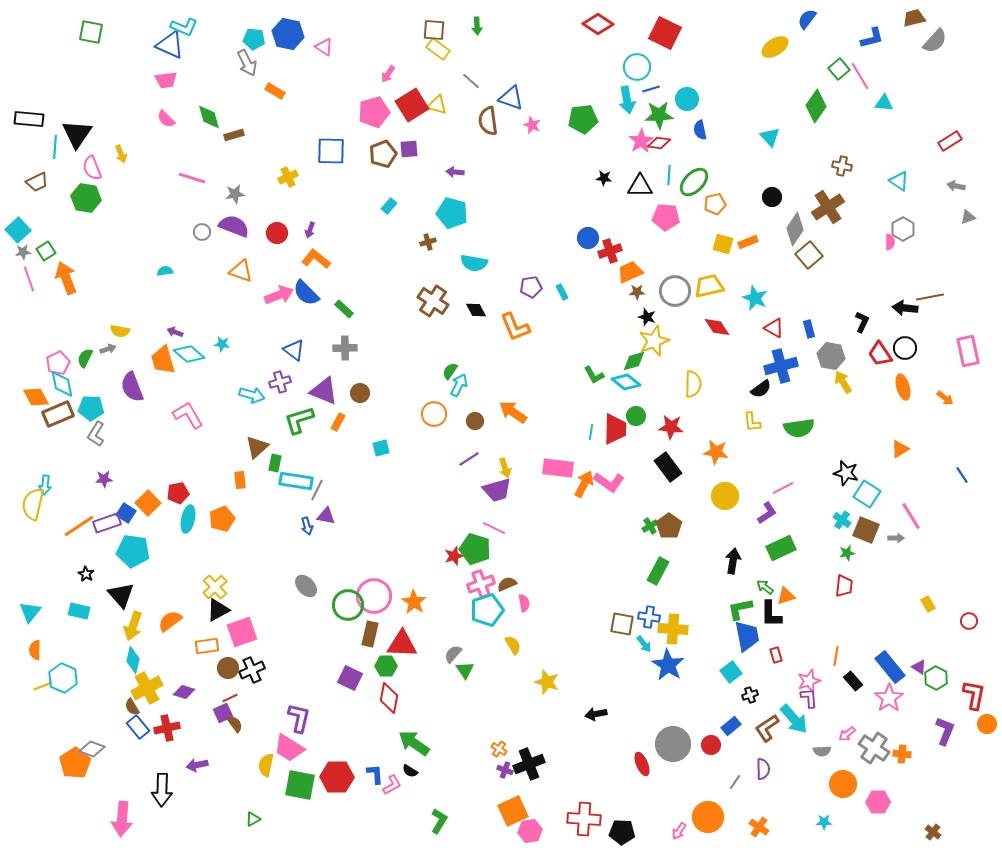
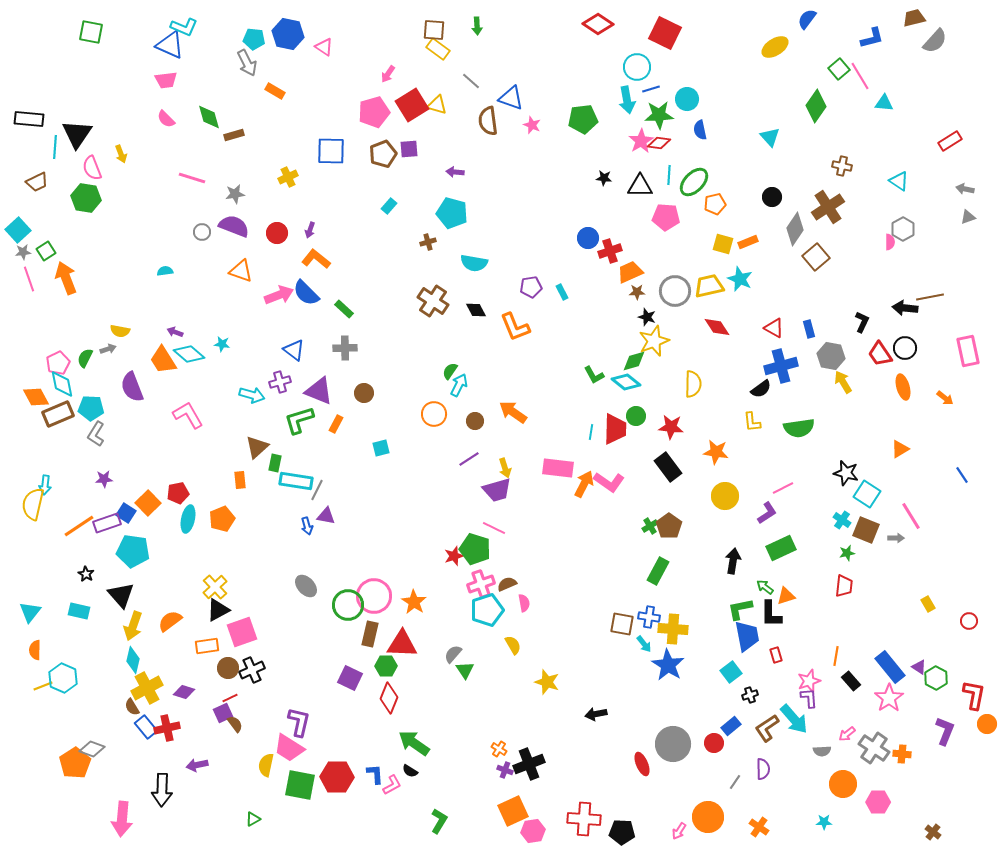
gray arrow at (956, 186): moved 9 px right, 3 px down
brown square at (809, 255): moved 7 px right, 2 px down
cyan star at (755, 298): moved 15 px left, 19 px up
orange trapezoid at (163, 360): rotated 16 degrees counterclockwise
purple triangle at (324, 391): moved 5 px left
brown circle at (360, 393): moved 4 px right
orange rectangle at (338, 422): moved 2 px left, 2 px down
black rectangle at (853, 681): moved 2 px left
red diamond at (389, 698): rotated 12 degrees clockwise
purple L-shape at (299, 718): moved 4 px down
blue rectangle at (138, 727): moved 8 px right
red circle at (711, 745): moved 3 px right, 2 px up
pink hexagon at (530, 831): moved 3 px right
